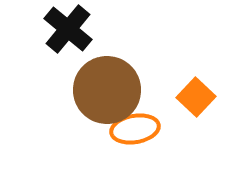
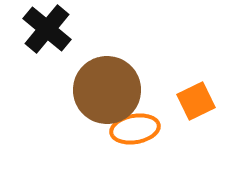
black cross: moved 21 px left
orange square: moved 4 px down; rotated 21 degrees clockwise
